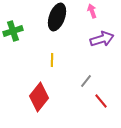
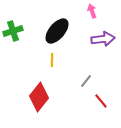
black ellipse: moved 14 px down; rotated 20 degrees clockwise
purple arrow: moved 1 px right; rotated 10 degrees clockwise
